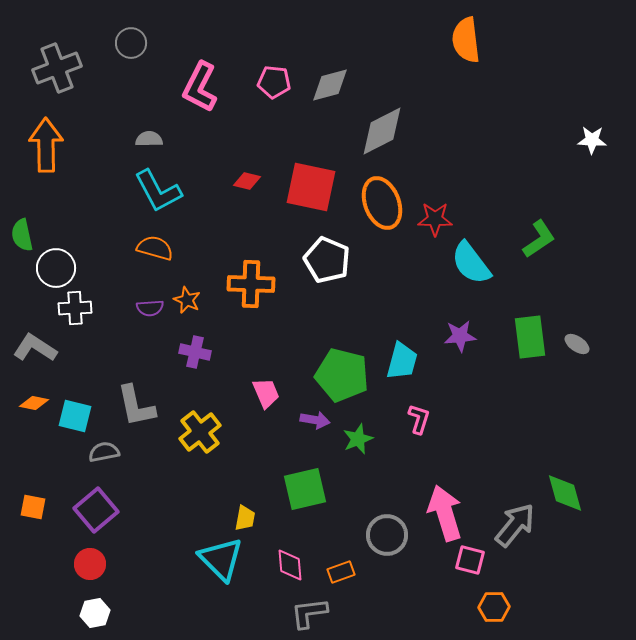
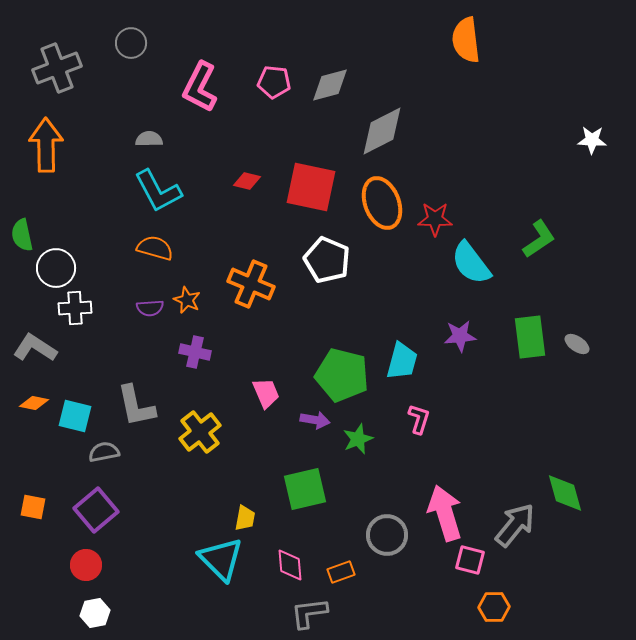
orange cross at (251, 284): rotated 21 degrees clockwise
red circle at (90, 564): moved 4 px left, 1 px down
